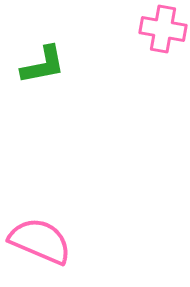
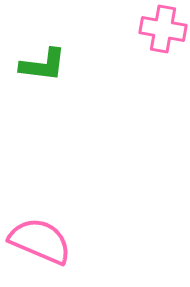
green L-shape: rotated 18 degrees clockwise
